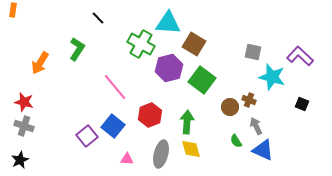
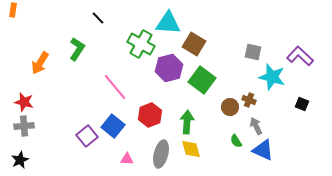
gray cross: rotated 24 degrees counterclockwise
